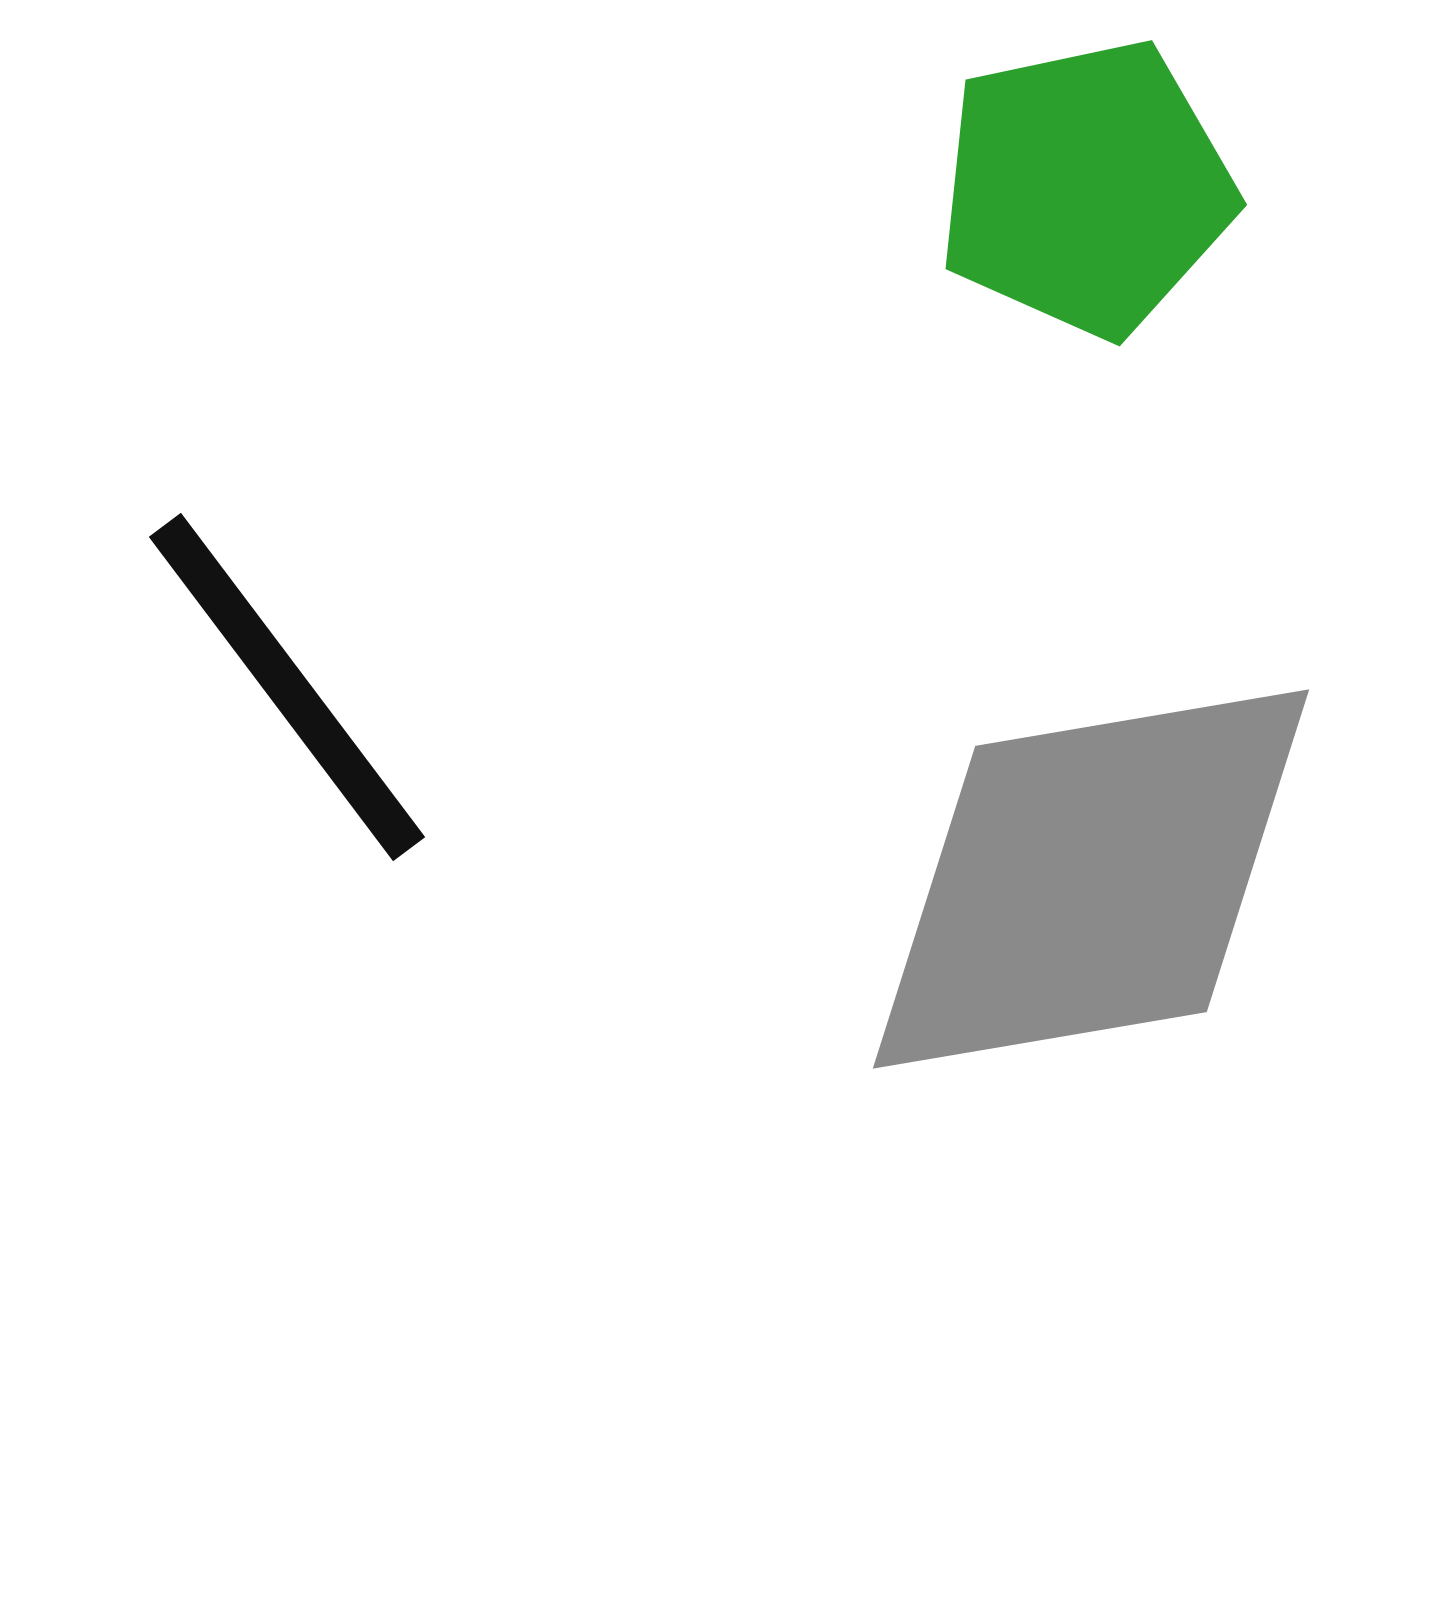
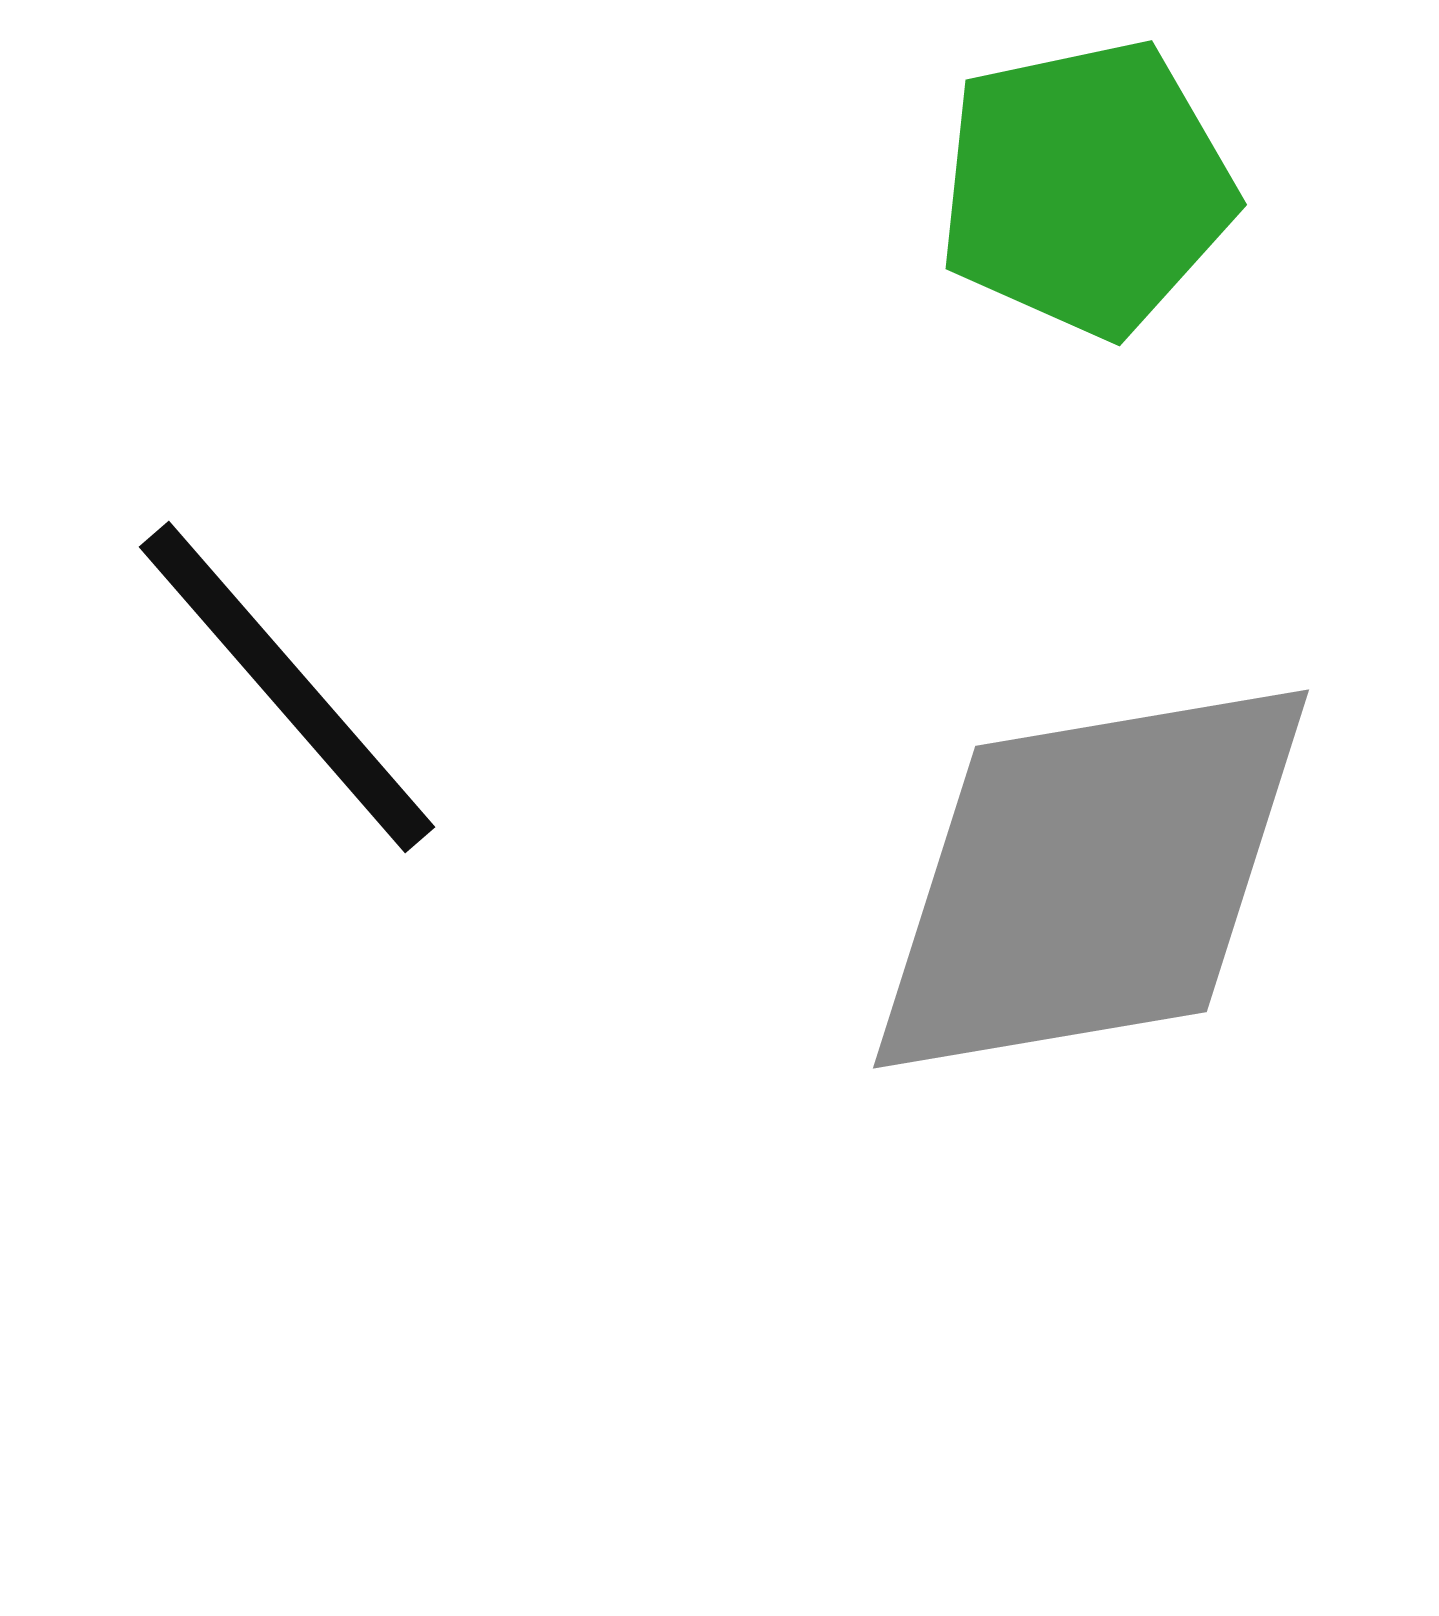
black line: rotated 4 degrees counterclockwise
